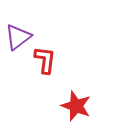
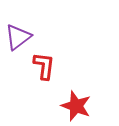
red L-shape: moved 1 px left, 6 px down
